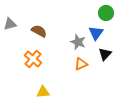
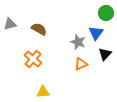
brown semicircle: moved 2 px up
